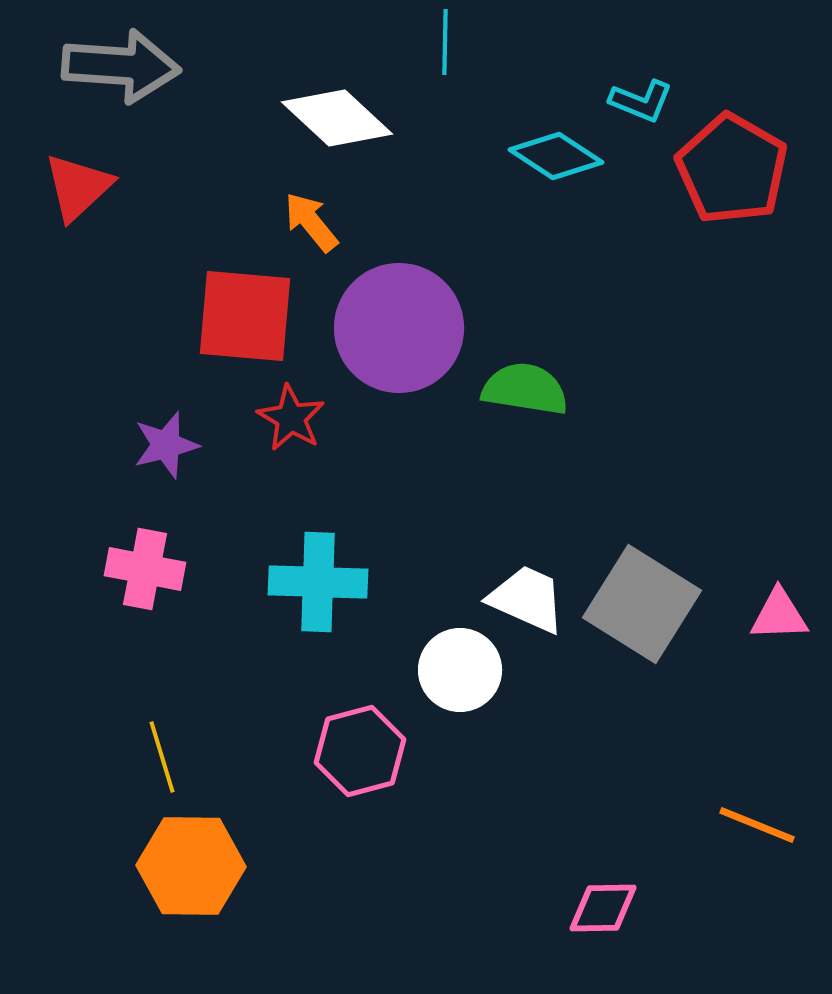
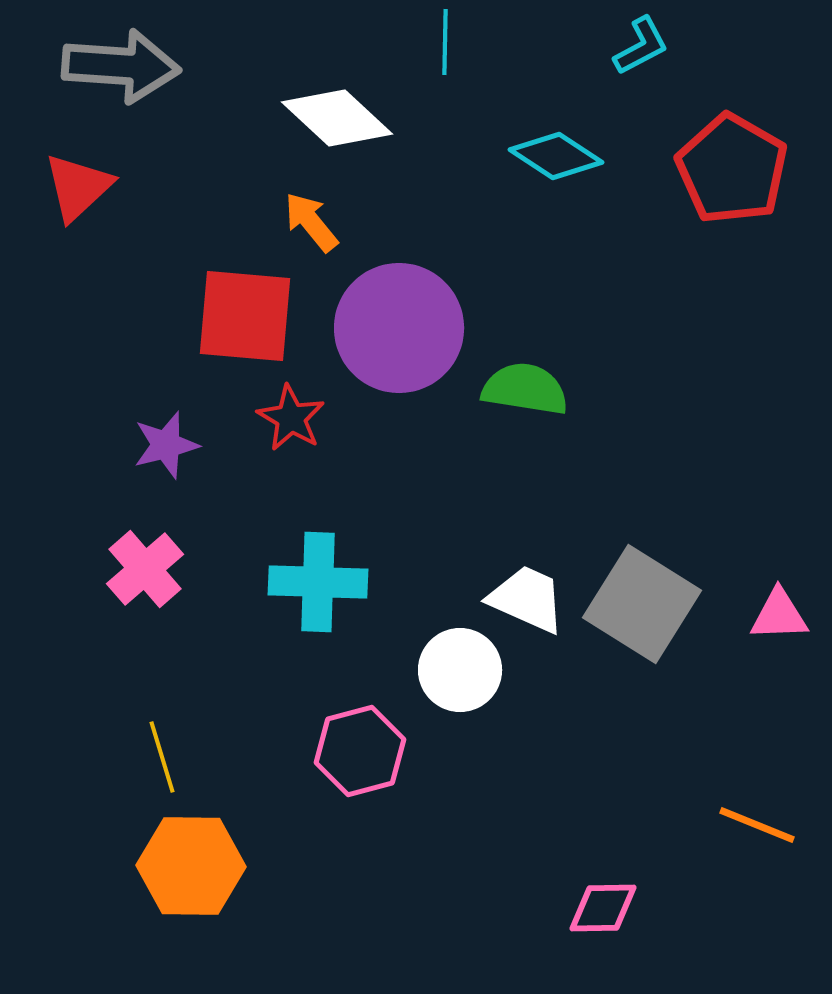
cyan L-shape: moved 55 px up; rotated 50 degrees counterclockwise
pink cross: rotated 38 degrees clockwise
